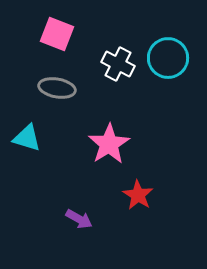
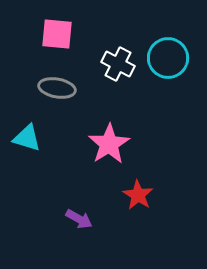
pink square: rotated 16 degrees counterclockwise
